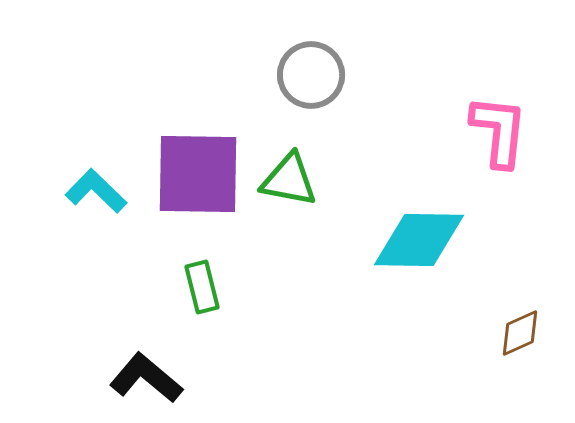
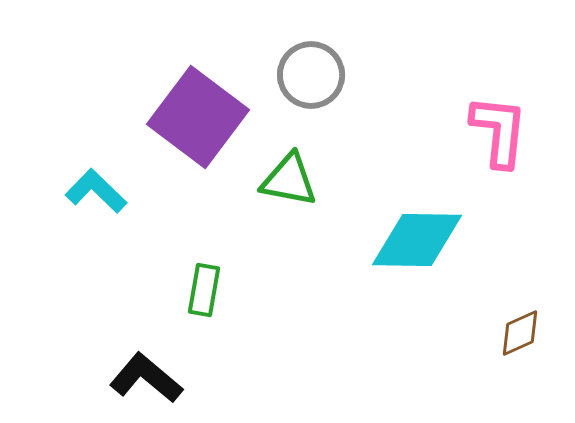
purple square: moved 57 px up; rotated 36 degrees clockwise
cyan diamond: moved 2 px left
green rectangle: moved 2 px right, 3 px down; rotated 24 degrees clockwise
